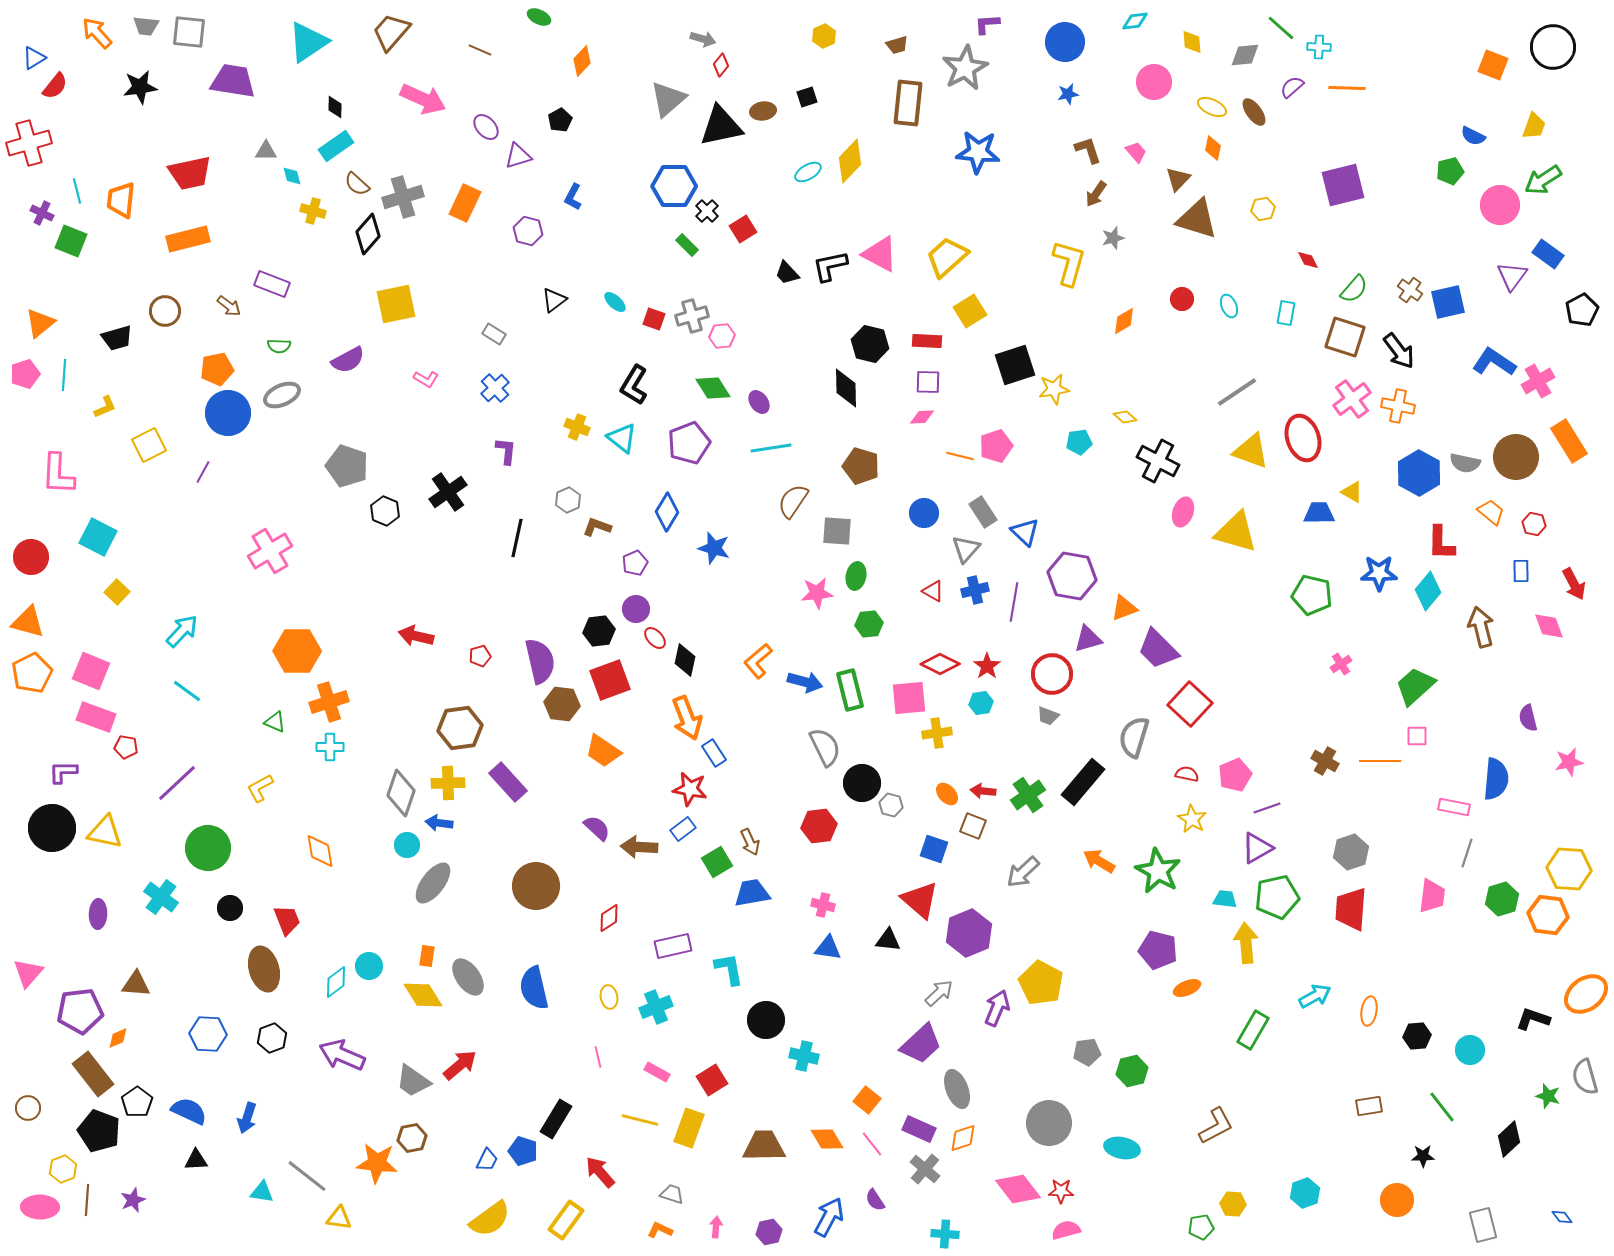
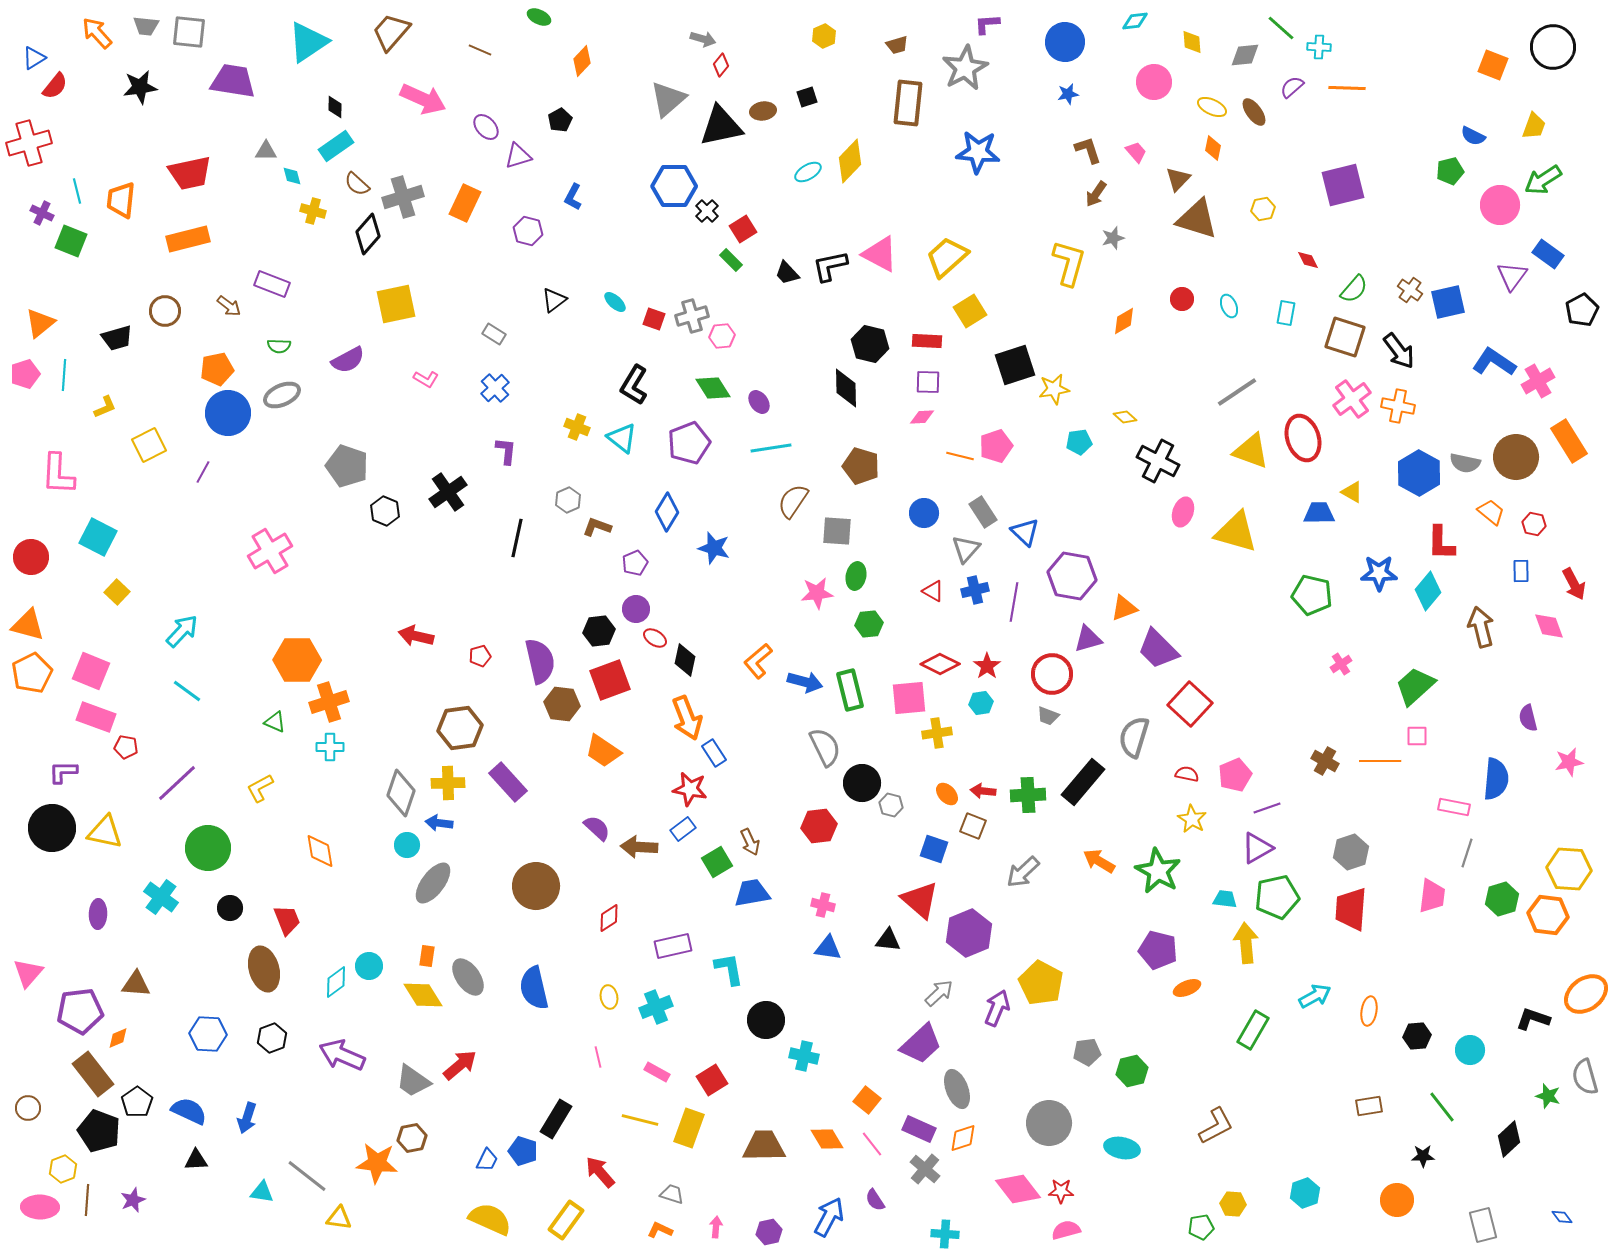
green rectangle at (687, 245): moved 44 px right, 15 px down
orange triangle at (28, 622): moved 3 px down
red ellipse at (655, 638): rotated 15 degrees counterclockwise
orange hexagon at (297, 651): moved 9 px down
green cross at (1028, 795): rotated 32 degrees clockwise
yellow semicircle at (490, 1219): rotated 120 degrees counterclockwise
